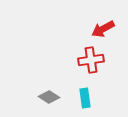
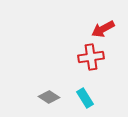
red cross: moved 3 px up
cyan rectangle: rotated 24 degrees counterclockwise
